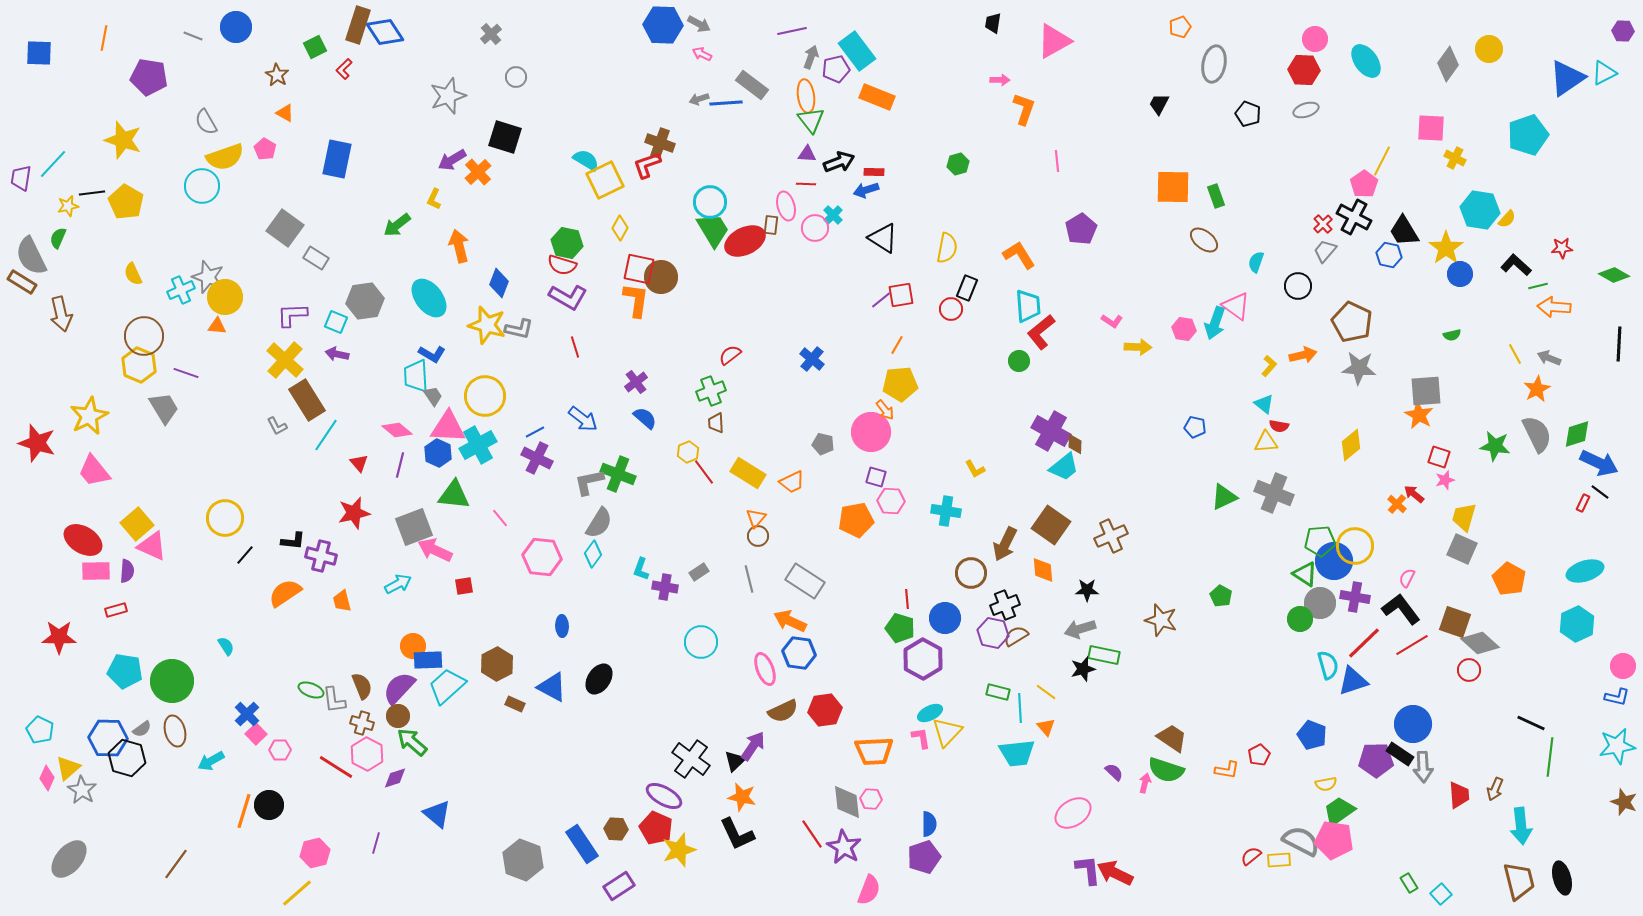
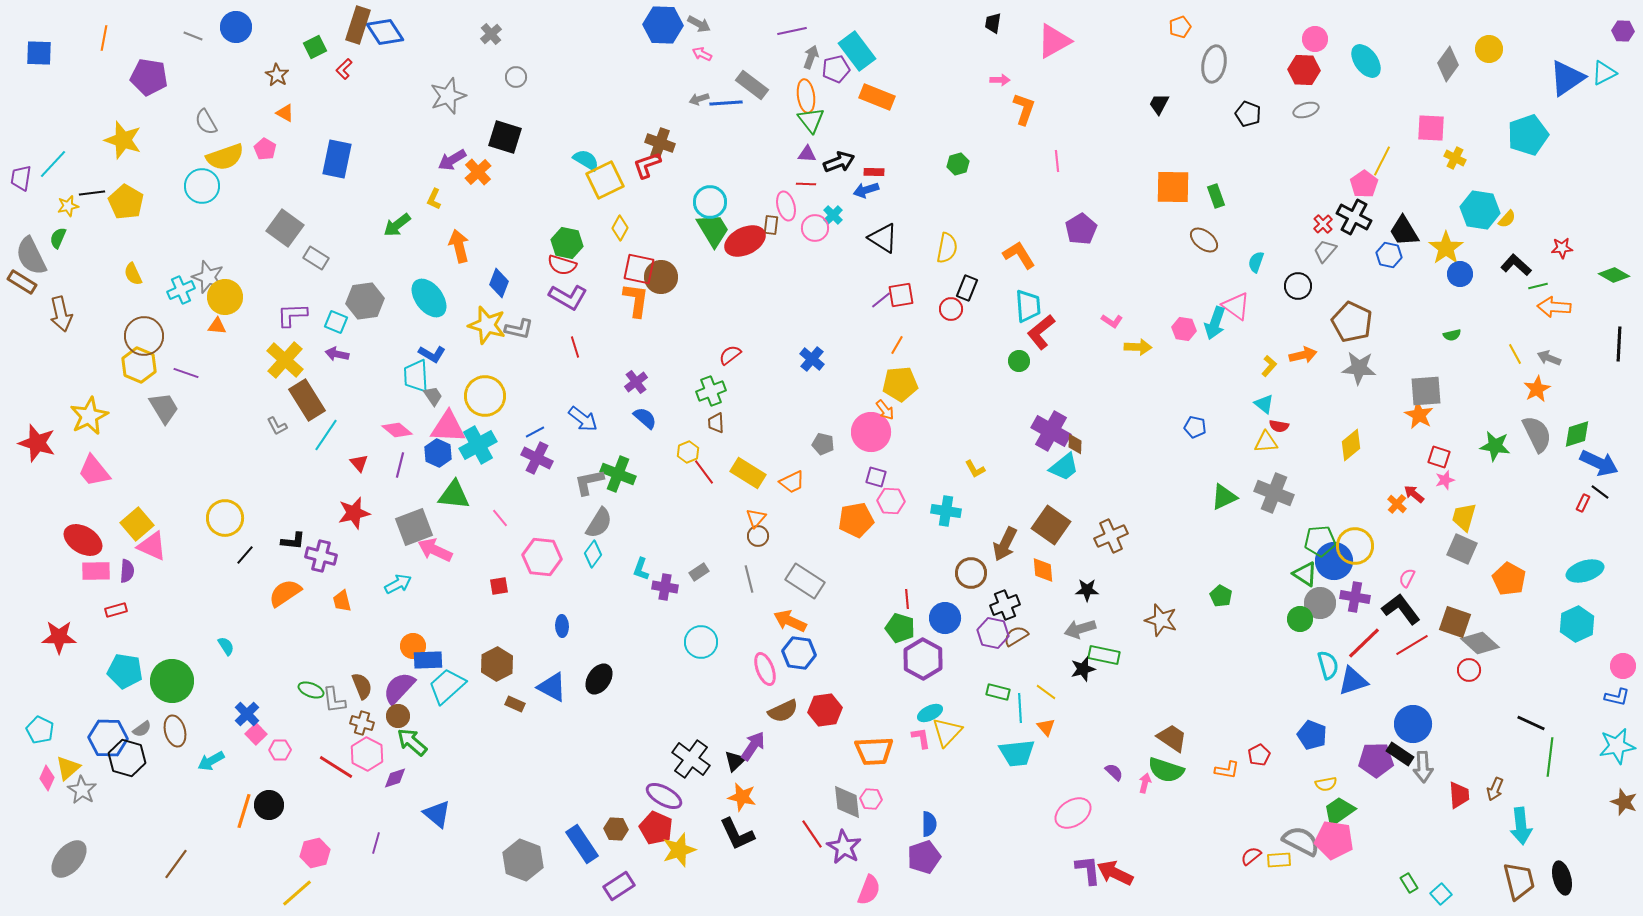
red square at (464, 586): moved 35 px right
